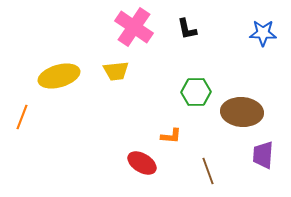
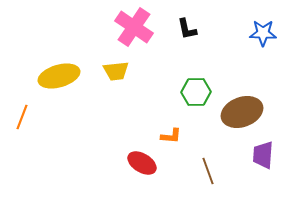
brown ellipse: rotated 24 degrees counterclockwise
